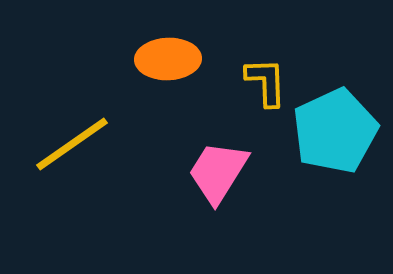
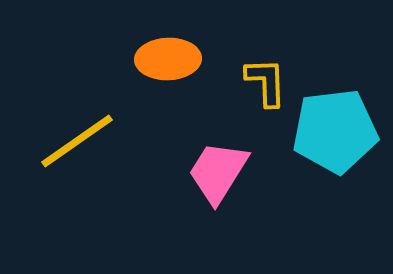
cyan pentagon: rotated 18 degrees clockwise
yellow line: moved 5 px right, 3 px up
